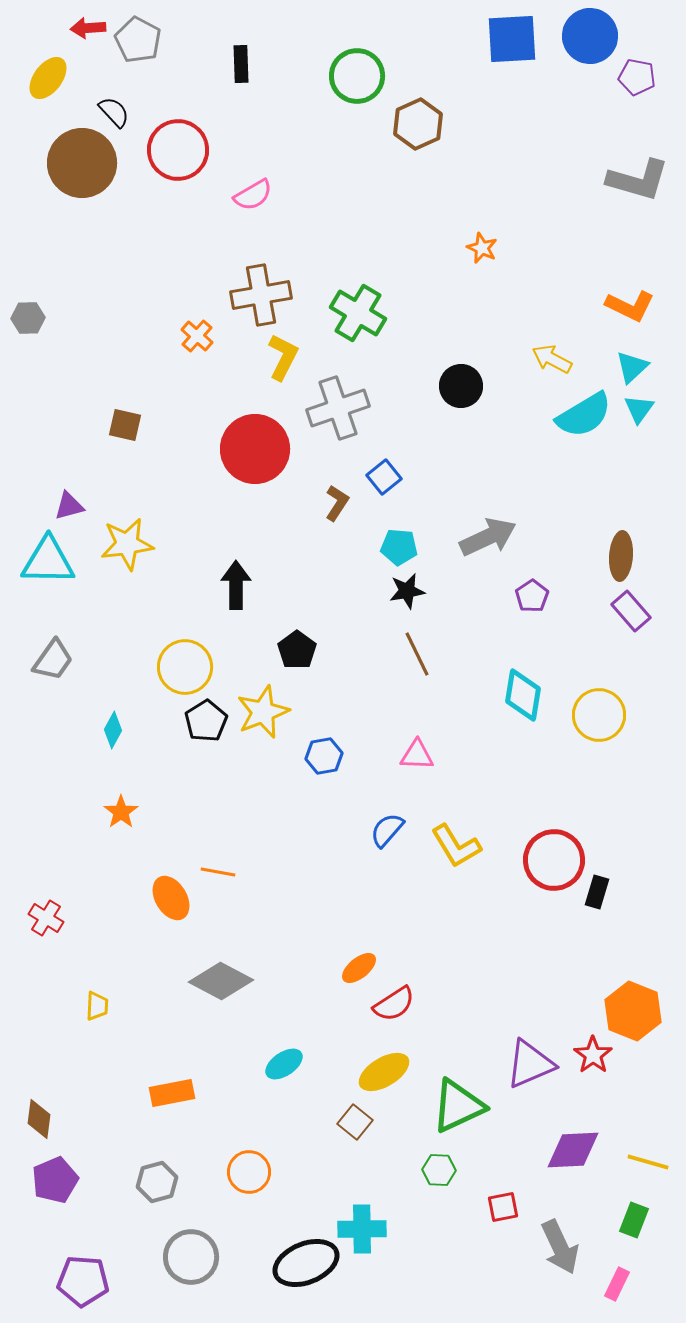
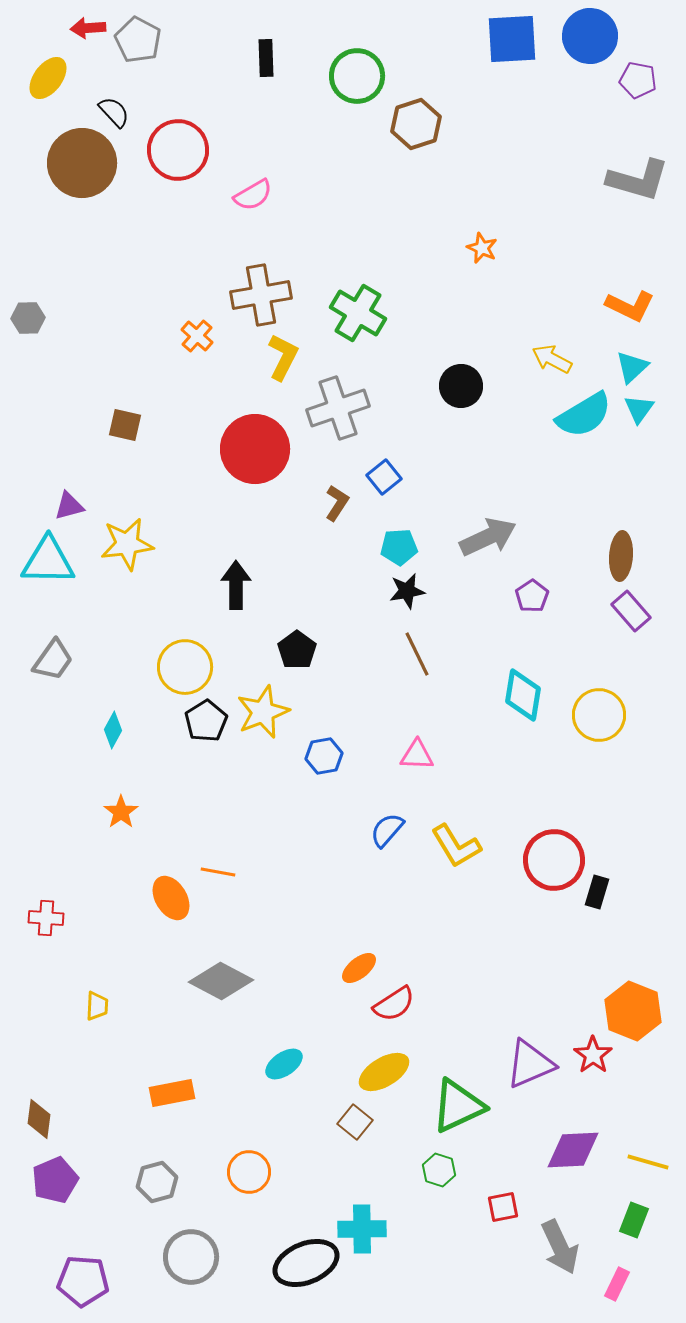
black rectangle at (241, 64): moved 25 px right, 6 px up
purple pentagon at (637, 77): moved 1 px right, 3 px down
brown hexagon at (418, 124): moved 2 px left; rotated 6 degrees clockwise
cyan pentagon at (399, 547): rotated 9 degrees counterclockwise
red cross at (46, 918): rotated 28 degrees counterclockwise
green hexagon at (439, 1170): rotated 16 degrees clockwise
